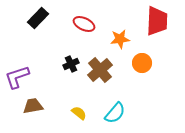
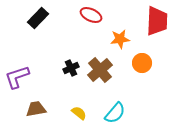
red ellipse: moved 7 px right, 9 px up
black cross: moved 4 px down
brown trapezoid: moved 3 px right, 3 px down
